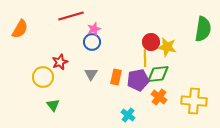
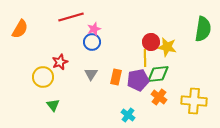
red line: moved 1 px down
